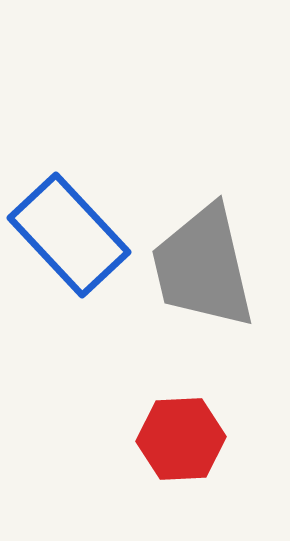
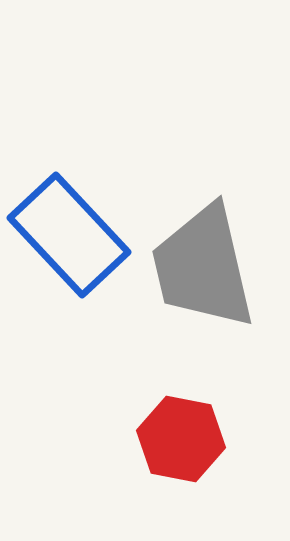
red hexagon: rotated 14 degrees clockwise
